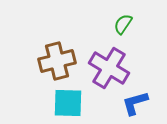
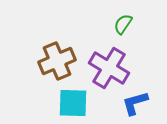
brown cross: rotated 9 degrees counterclockwise
cyan square: moved 5 px right
